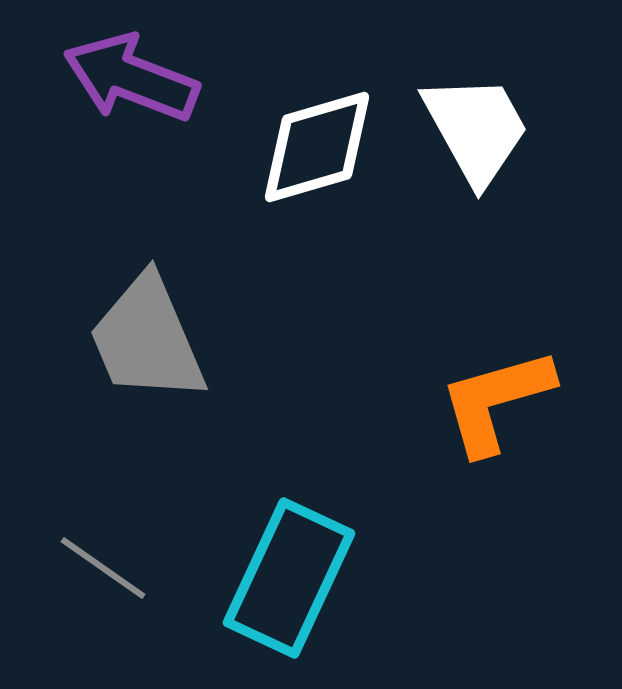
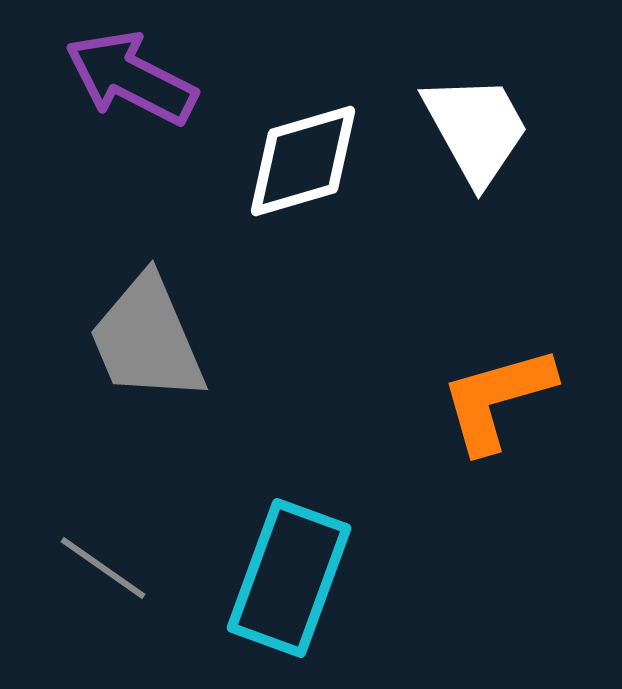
purple arrow: rotated 6 degrees clockwise
white diamond: moved 14 px left, 14 px down
orange L-shape: moved 1 px right, 2 px up
cyan rectangle: rotated 5 degrees counterclockwise
